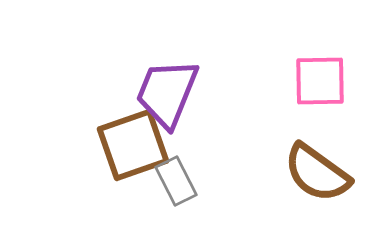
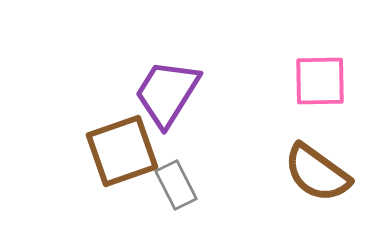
purple trapezoid: rotated 10 degrees clockwise
brown square: moved 11 px left, 6 px down
gray rectangle: moved 4 px down
